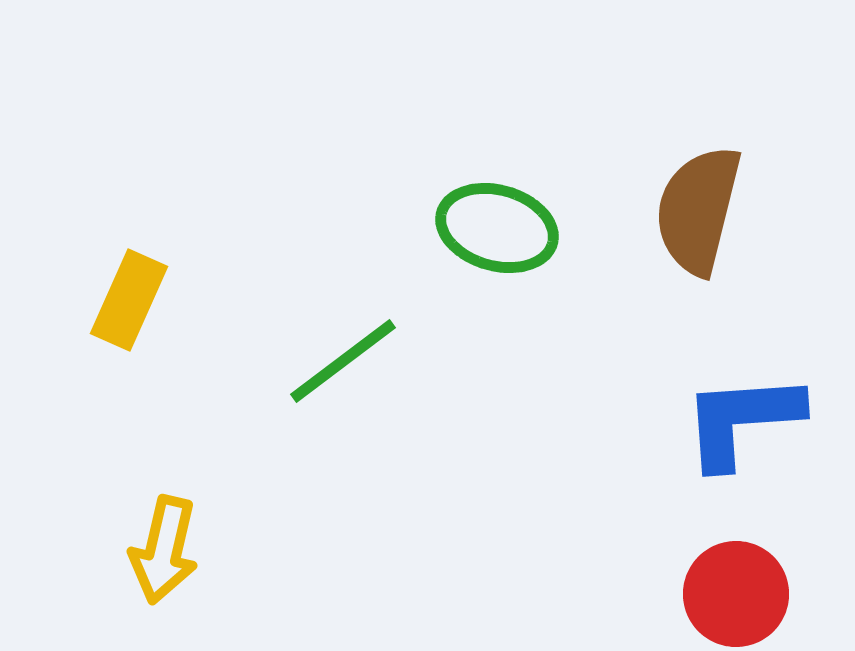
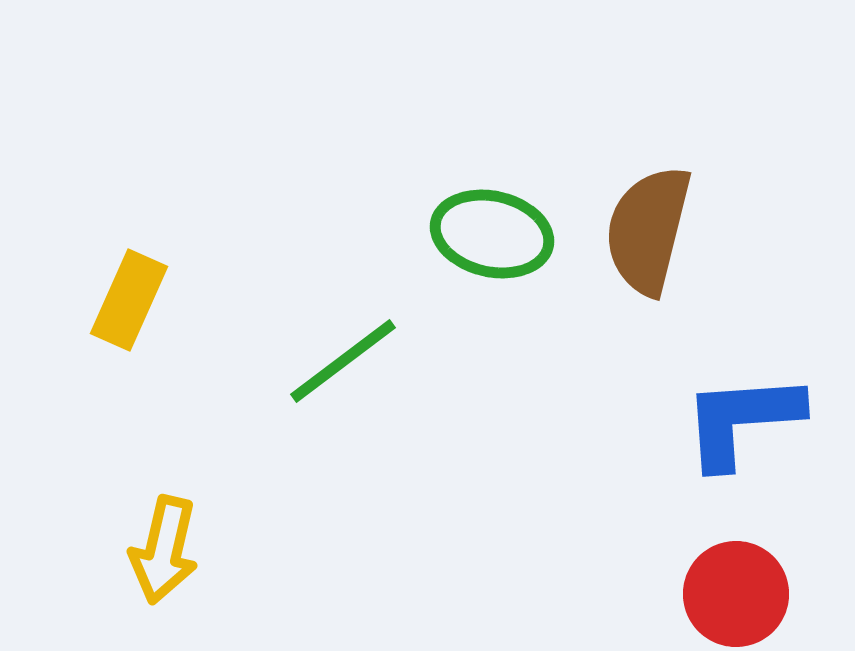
brown semicircle: moved 50 px left, 20 px down
green ellipse: moved 5 px left, 6 px down; rotated 3 degrees counterclockwise
